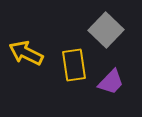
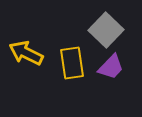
yellow rectangle: moved 2 px left, 2 px up
purple trapezoid: moved 15 px up
